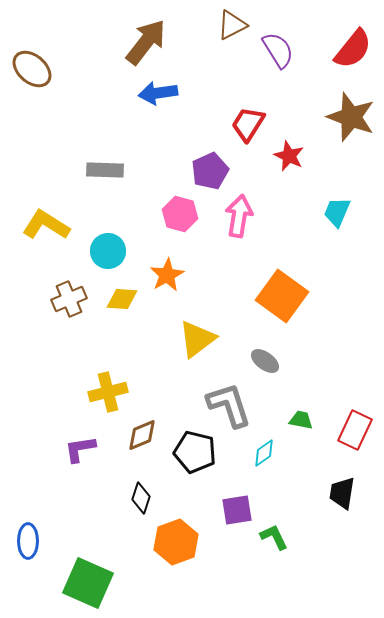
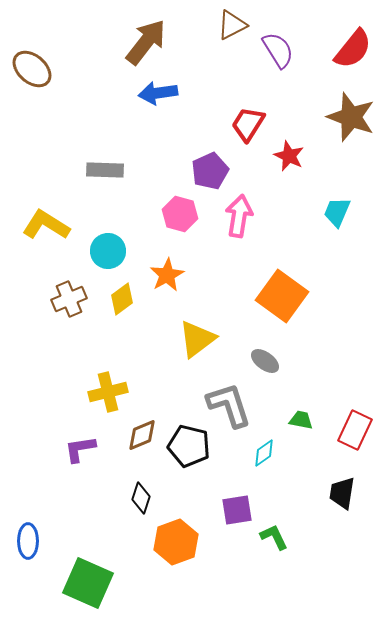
yellow diamond: rotated 40 degrees counterclockwise
black pentagon: moved 6 px left, 6 px up
